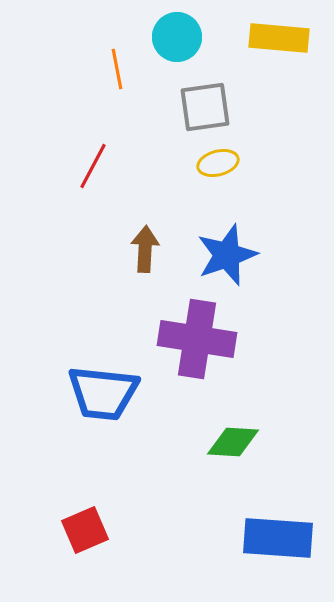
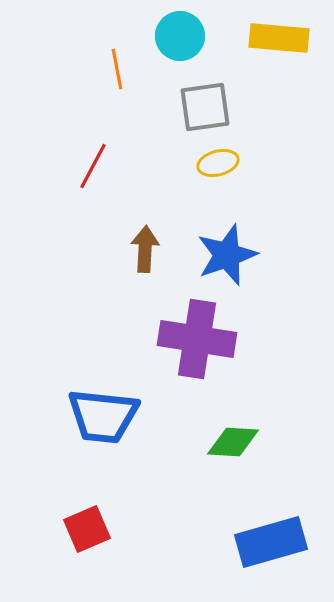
cyan circle: moved 3 px right, 1 px up
blue trapezoid: moved 23 px down
red square: moved 2 px right, 1 px up
blue rectangle: moved 7 px left, 4 px down; rotated 20 degrees counterclockwise
